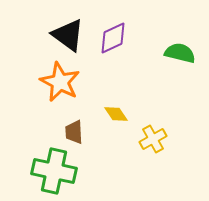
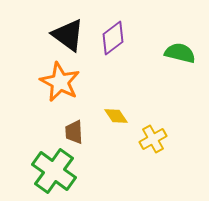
purple diamond: rotated 12 degrees counterclockwise
yellow diamond: moved 2 px down
green cross: rotated 24 degrees clockwise
